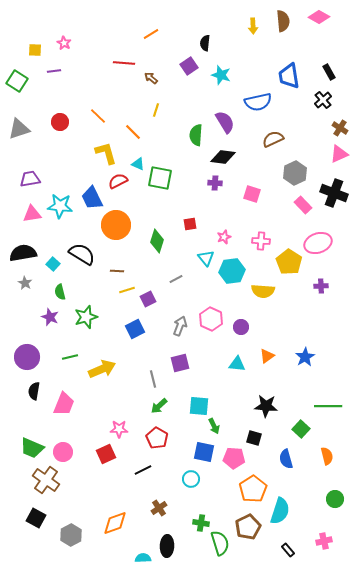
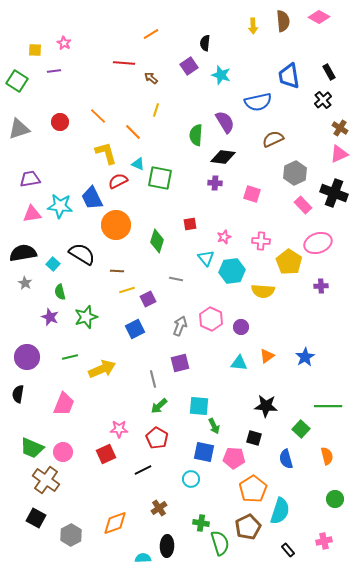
gray line at (176, 279): rotated 40 degrees clockwise
cyan triangle at (237, 364): moved 2 px right, 1 px up
black semicircle at (34, 391): moved 16 px left, 3 px down
